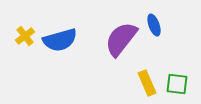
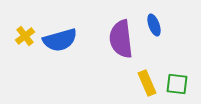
purple semicircle: rotated 45 degrees counterclockwise
